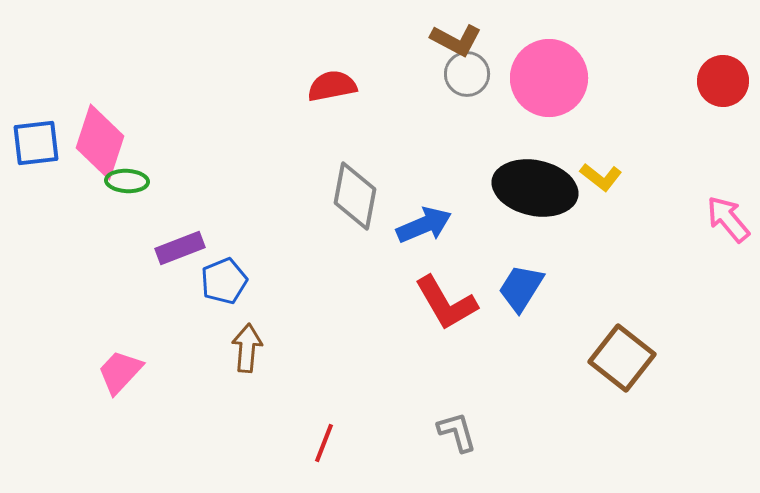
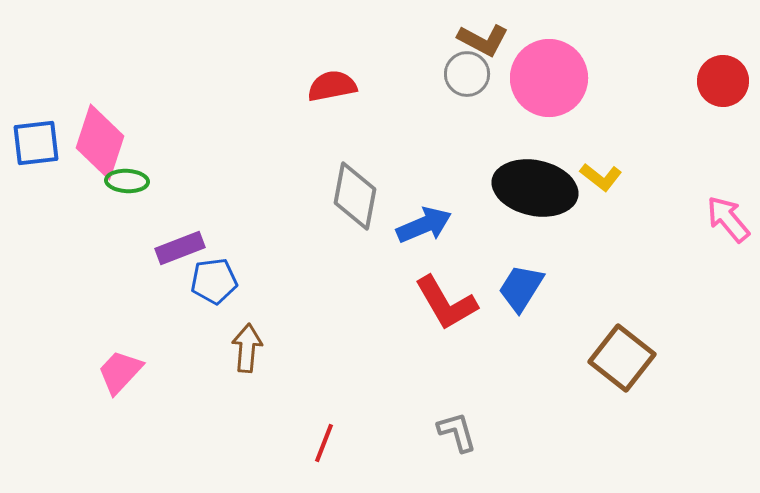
brown L-shape: moved 27 px right
blue pentagon: moved 10 px left; rotated 15 degrees clockwise
